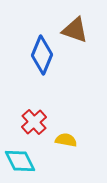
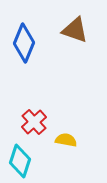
blue diamond: moved 18 px left, 12 px up
cyan diamond: rotated 44 degrees clockwise
